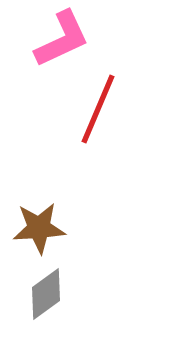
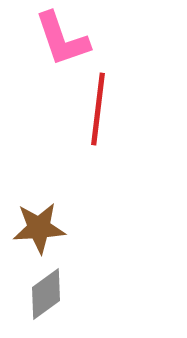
pink L-shape: rotated 96 degrees clockwise
red line: rotated 16 degrees counterclockwise
